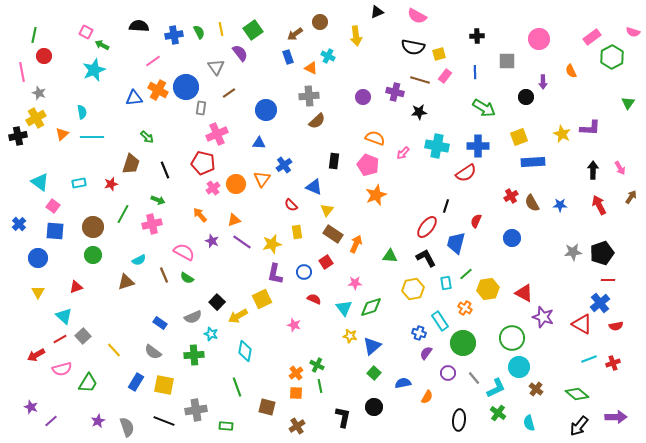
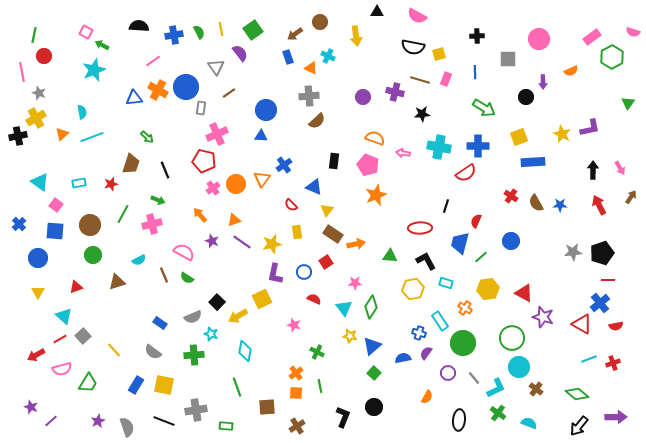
black triangle at (377, 12): rotated 24 degrees clockwise
gray square at (507, 61): moved 1 px right, 2 px up
orange semicircle at (571, 71): rotated 88 degrees counterclockwise
pink rectangle at (445, 76): moved 1 px right, 3 px down; rotated 16 degrees counterclockwise
black star at (419, 112): moved 3 px right, 2 px down
purple L-shape at (590, 128): rotated 15 degrees counterclockwise
cyan line at (92, 137): rotated 20 degrees counterclockwise
blue triangle at (259, 143): moved 2 px right, 7 px up
cyan cross at (437, 146): moved 2 px right, 1 px down
pink arrow at (403, 153): rotated 56 degrees clockwise
red pentagon at (203, 163): moved 1 px right, 2 px up
red cross at (511, 196): rotated 24 degrees counterclockwise
brown semicircle at (532, 203): moved 4 px right
pink square at (53, 206): moved 3 px right, 1 px up
brown circle at (93, 227): moved 3 px left, 2 px up
red ellipse at (427, 227): moved 7 px left, 1 px down; rotated 50 degrees clockwise
blue circle at (512, 238): moved 1 px left, 3 px down
blue trapezoid at (456, 243): moved 4 px right
orange arrow at (356, 244): rotated 54 degrees clockwise
black L-shape at (426, 258): moved 3 px down
green line at (466, 274): moved 15 px right, 17 px up
brown triangle at (126, 282): moved 9 px left
cyan rectangle at (446, 283): rotated 64 degrees counterclockwise
green diamond at (371, 307): rotated 40 degrees counterclockwise
green cross at (317, 365): moved 13 px up
blue rectangle at (136, 382): moved 3 px down
blue semicircle at (403, 383): moved 25 px up
brown square at (267, 407): rotated 18 degrees counterclockwise
black L-shape at (343, 417): rotated 10 degrees clockwise
cyan semicircle at (529, 423): rotated 126 degrees clockwise
